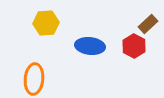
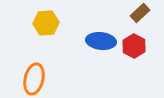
brown rectangle: moved 8 px left, 11 px up
blue ellipse: moved 11 px right, 5 px up
orange ellipse: rotated 8 degrees clockwise
